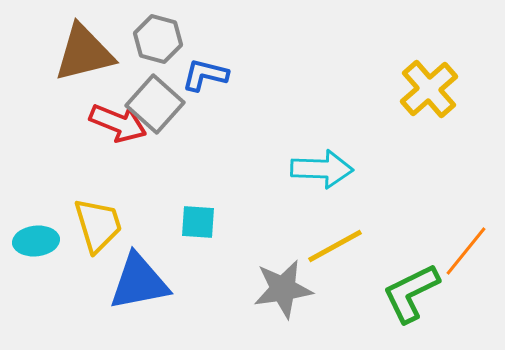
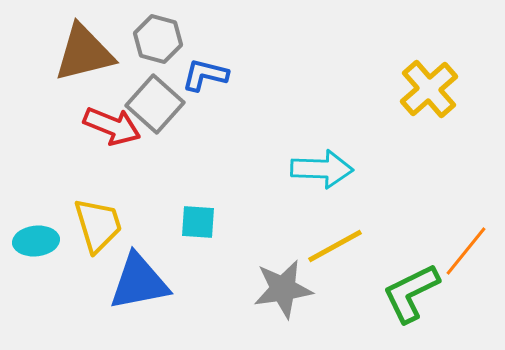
red arrow: moved 6 px left, 3 px down
